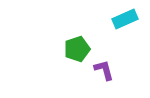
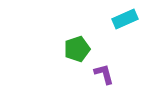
purple L-shape: moved 4 px down
